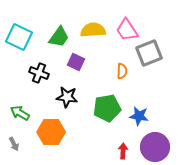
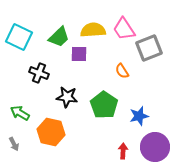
pink trapezoid: moved 3 px left, 1 px up
green trapezoid: rotated 10 degrees clockwise
gray square: moved 5 px up
purple square: moved 3 px right, 8 px up; rotated 24 degrees counterclockwise
orange semicircle: rotated 147 degrees clockwise
green pentagon: moved 3 px left, 3 px up; rotated 28 degrees counterclockwise
blue star: rotated 24 degrees counterclockwise
orange hexagon: rotated 12 degrees clockwise
